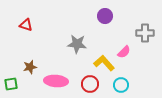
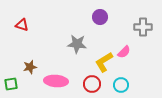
purple circle: moved 5 px left, 1 px down
red triangle: moved 4 px left
gray cross: moved 2 px left, 6 px up
yellow L-shape: moved 1 px up; rotated 80 degrees counterclockwise
red circle: moved 2 px right
